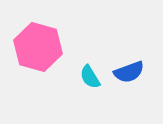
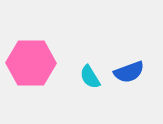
pink hexagon: moved 7 px left, 16 px down; rotated 15 degrees counterclockwise
